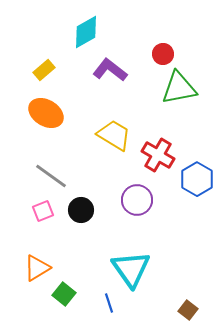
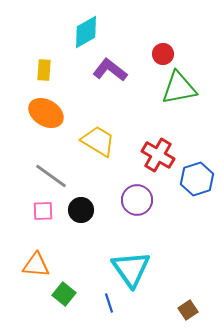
yellow rectangle: rotated 45 degrees counterclockwise
yellow trapezoid: moved 16 px left, 6 px down
blue hexagon: rotated 12 degrees clockwise
pink square: rotated 20 degrees clockwise
orange triangle: moved 1 px left, 3 px up; rotated 36 degrees clockwise
brown square: rotated 18 degrees clockwise
